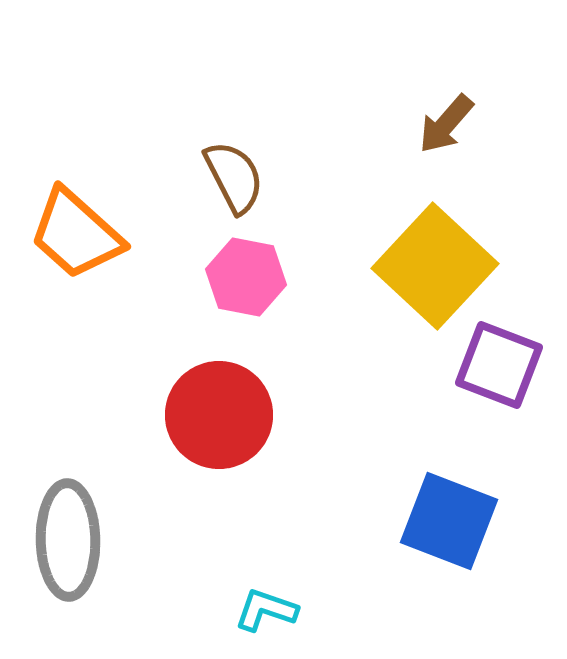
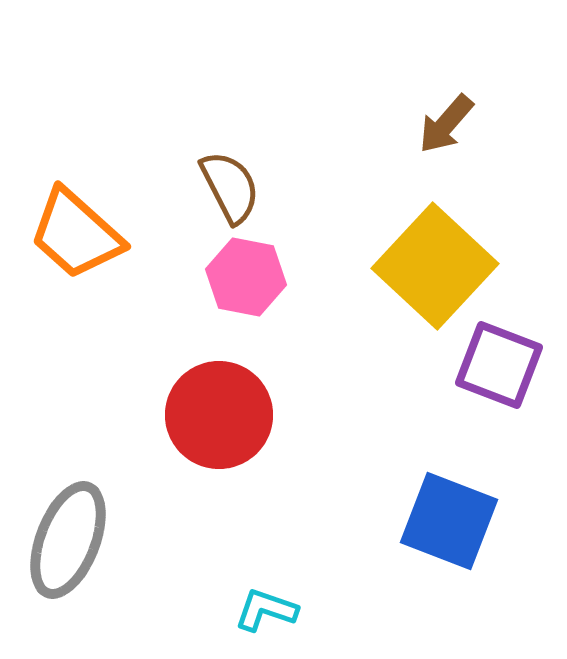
brown semicircle: moved 4 px left, 10 px down
gray ellipse: rotated 22 degrees clockwise
